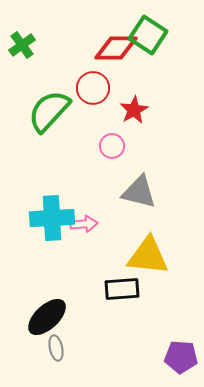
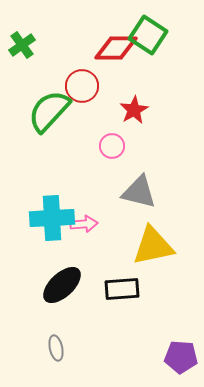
red circle: moved 11 px left, 2 px up
yellow triangle: moved 5 px right, 10 px up; rotated 18 degrees counterclockwise
black ellipse: moved 15 px right, 32 px up
